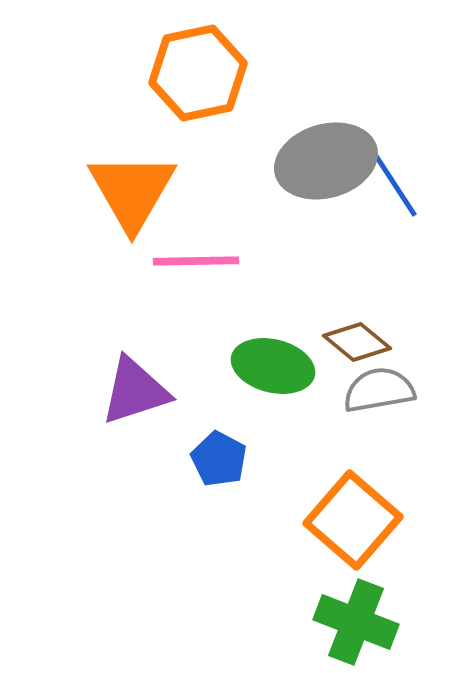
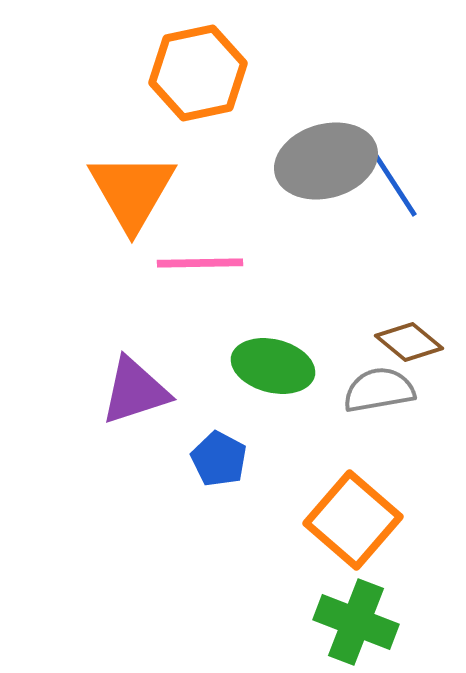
pink line: moved 4 px right, 2 px down
brown diamond: moved 52 px right
